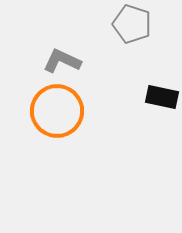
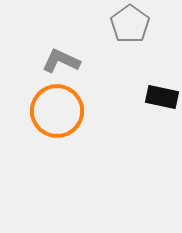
gray pentagon: moved 2 px left; rotated 18 degrees clockwise
gray L-shape: moved 1 px left
